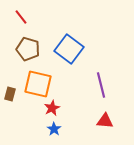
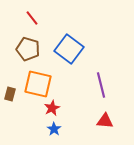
red line: moved 11 px right, 1 px down
